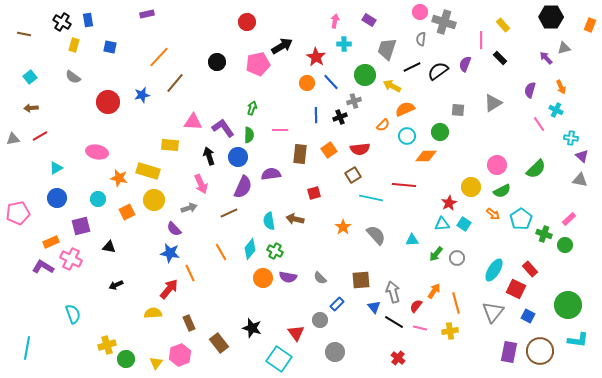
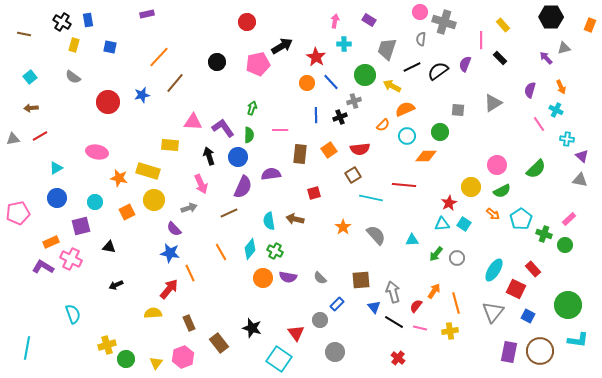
cyan cross at (571, 138): moved 4 px left, 1 px down
cyan circle at (98, 199): moved 3 px left, 3 px down
red rectangle at (530, 269): moved 3 px right
pink hexagon at (180, 355): moved 3 px right, 2 px down
